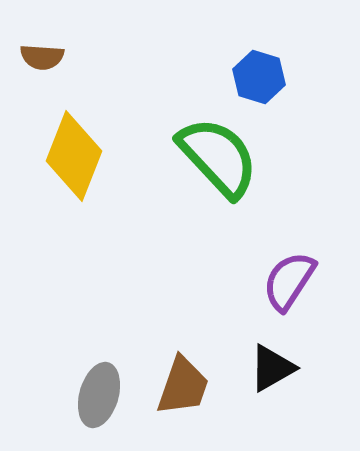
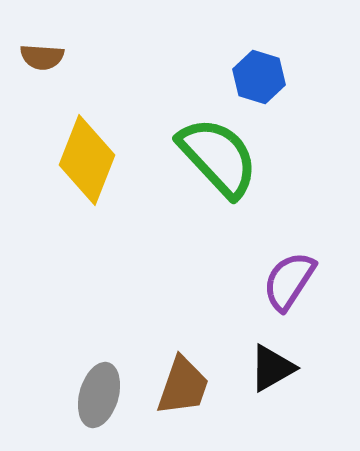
yellow diamond: moved 13 px right, 4 px down
